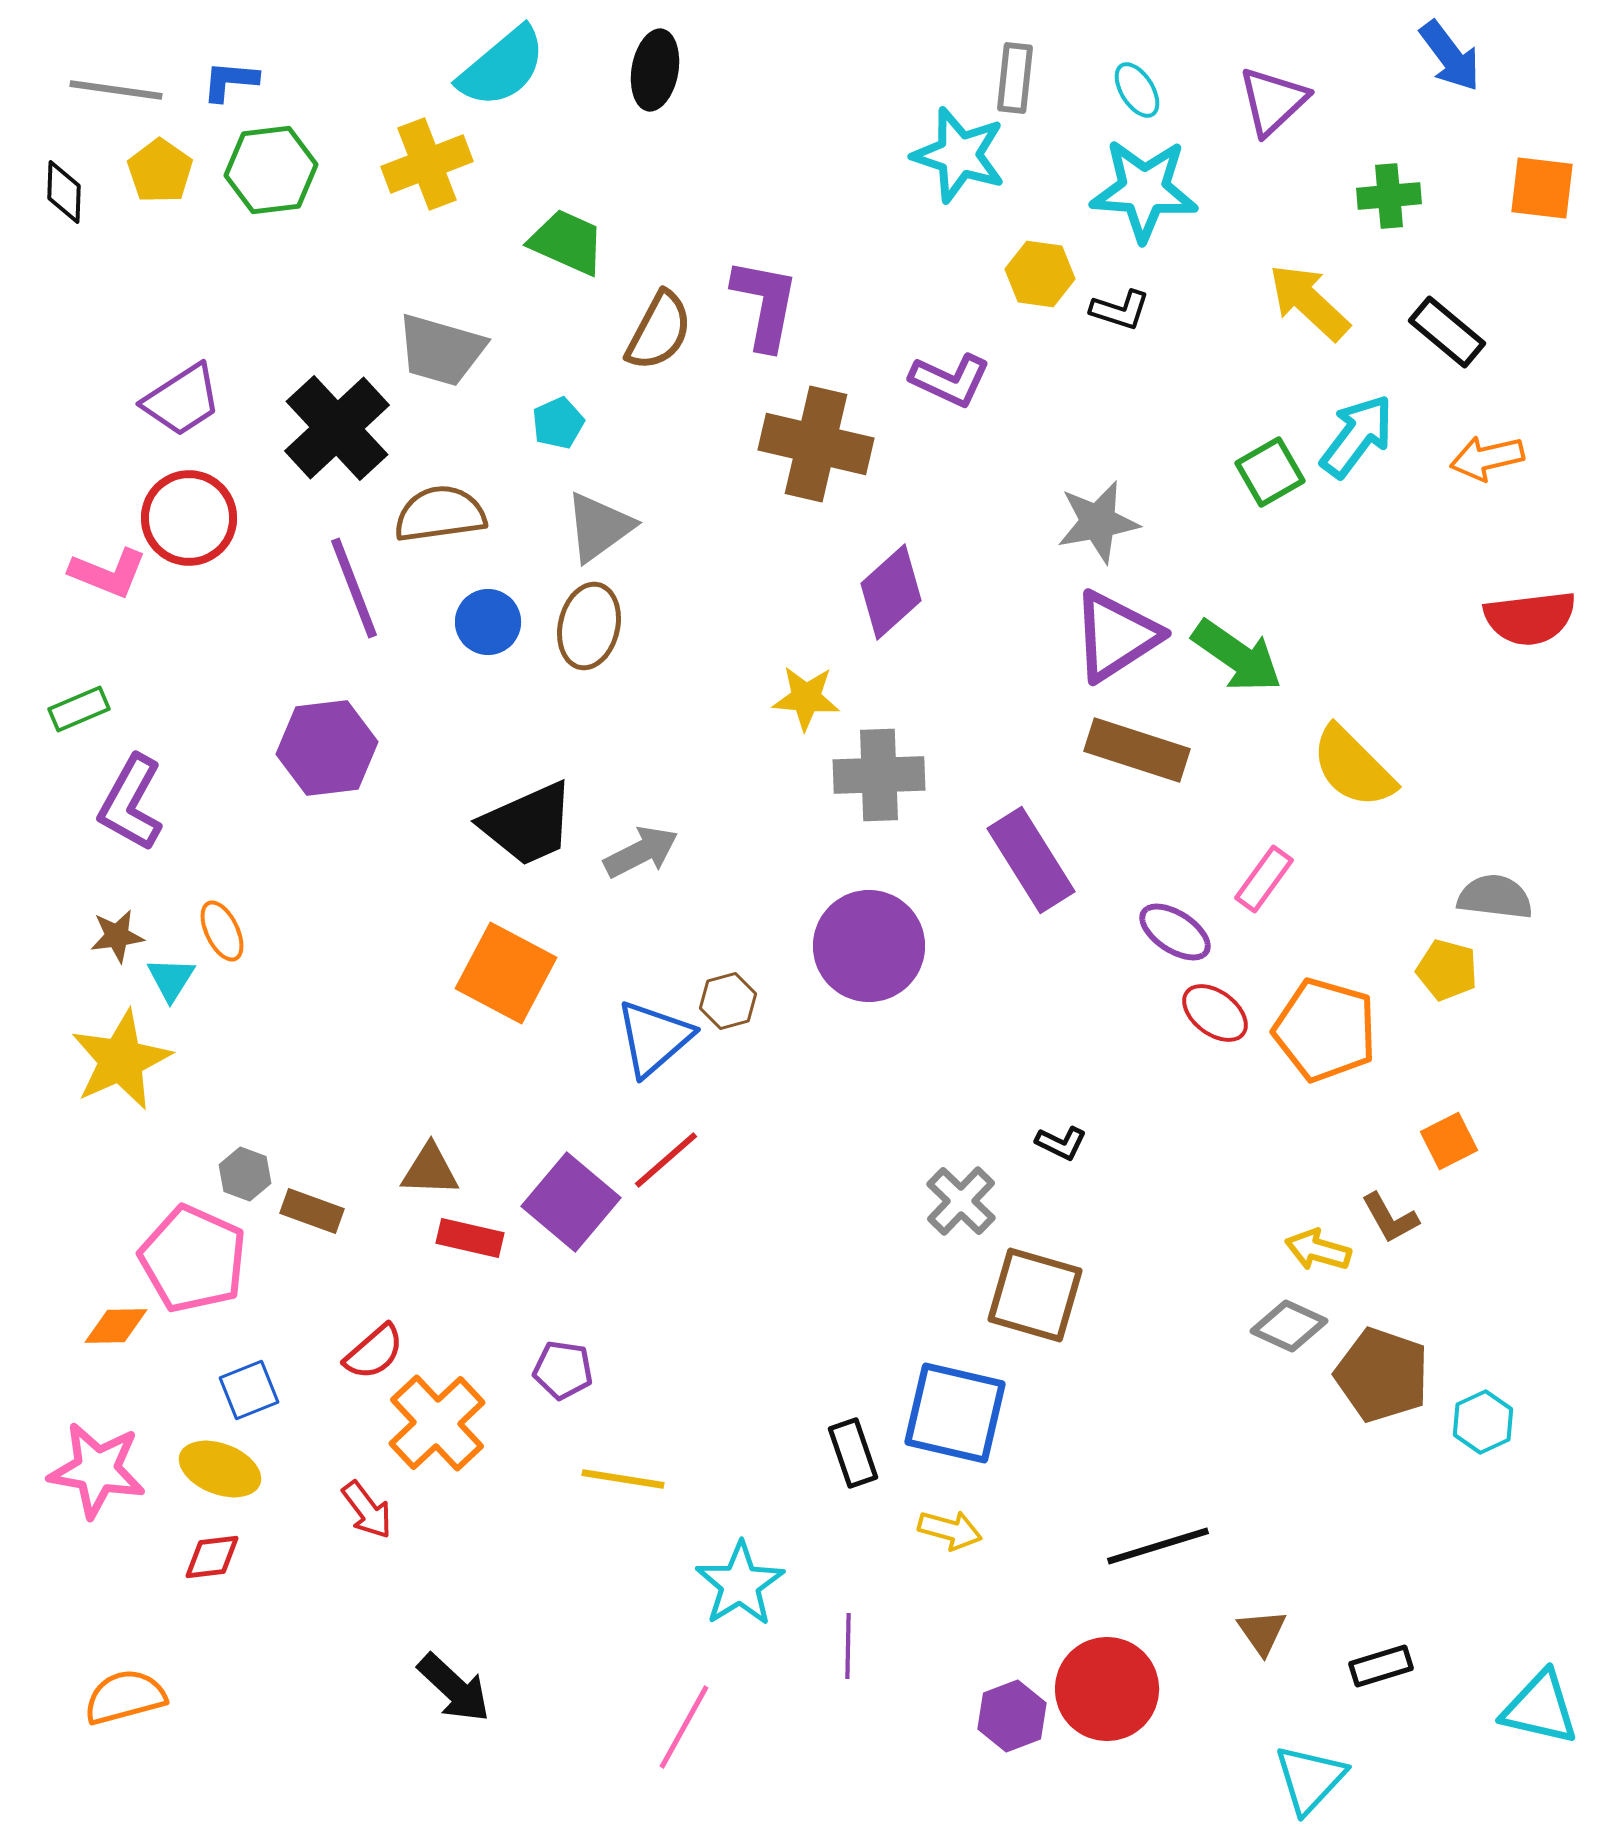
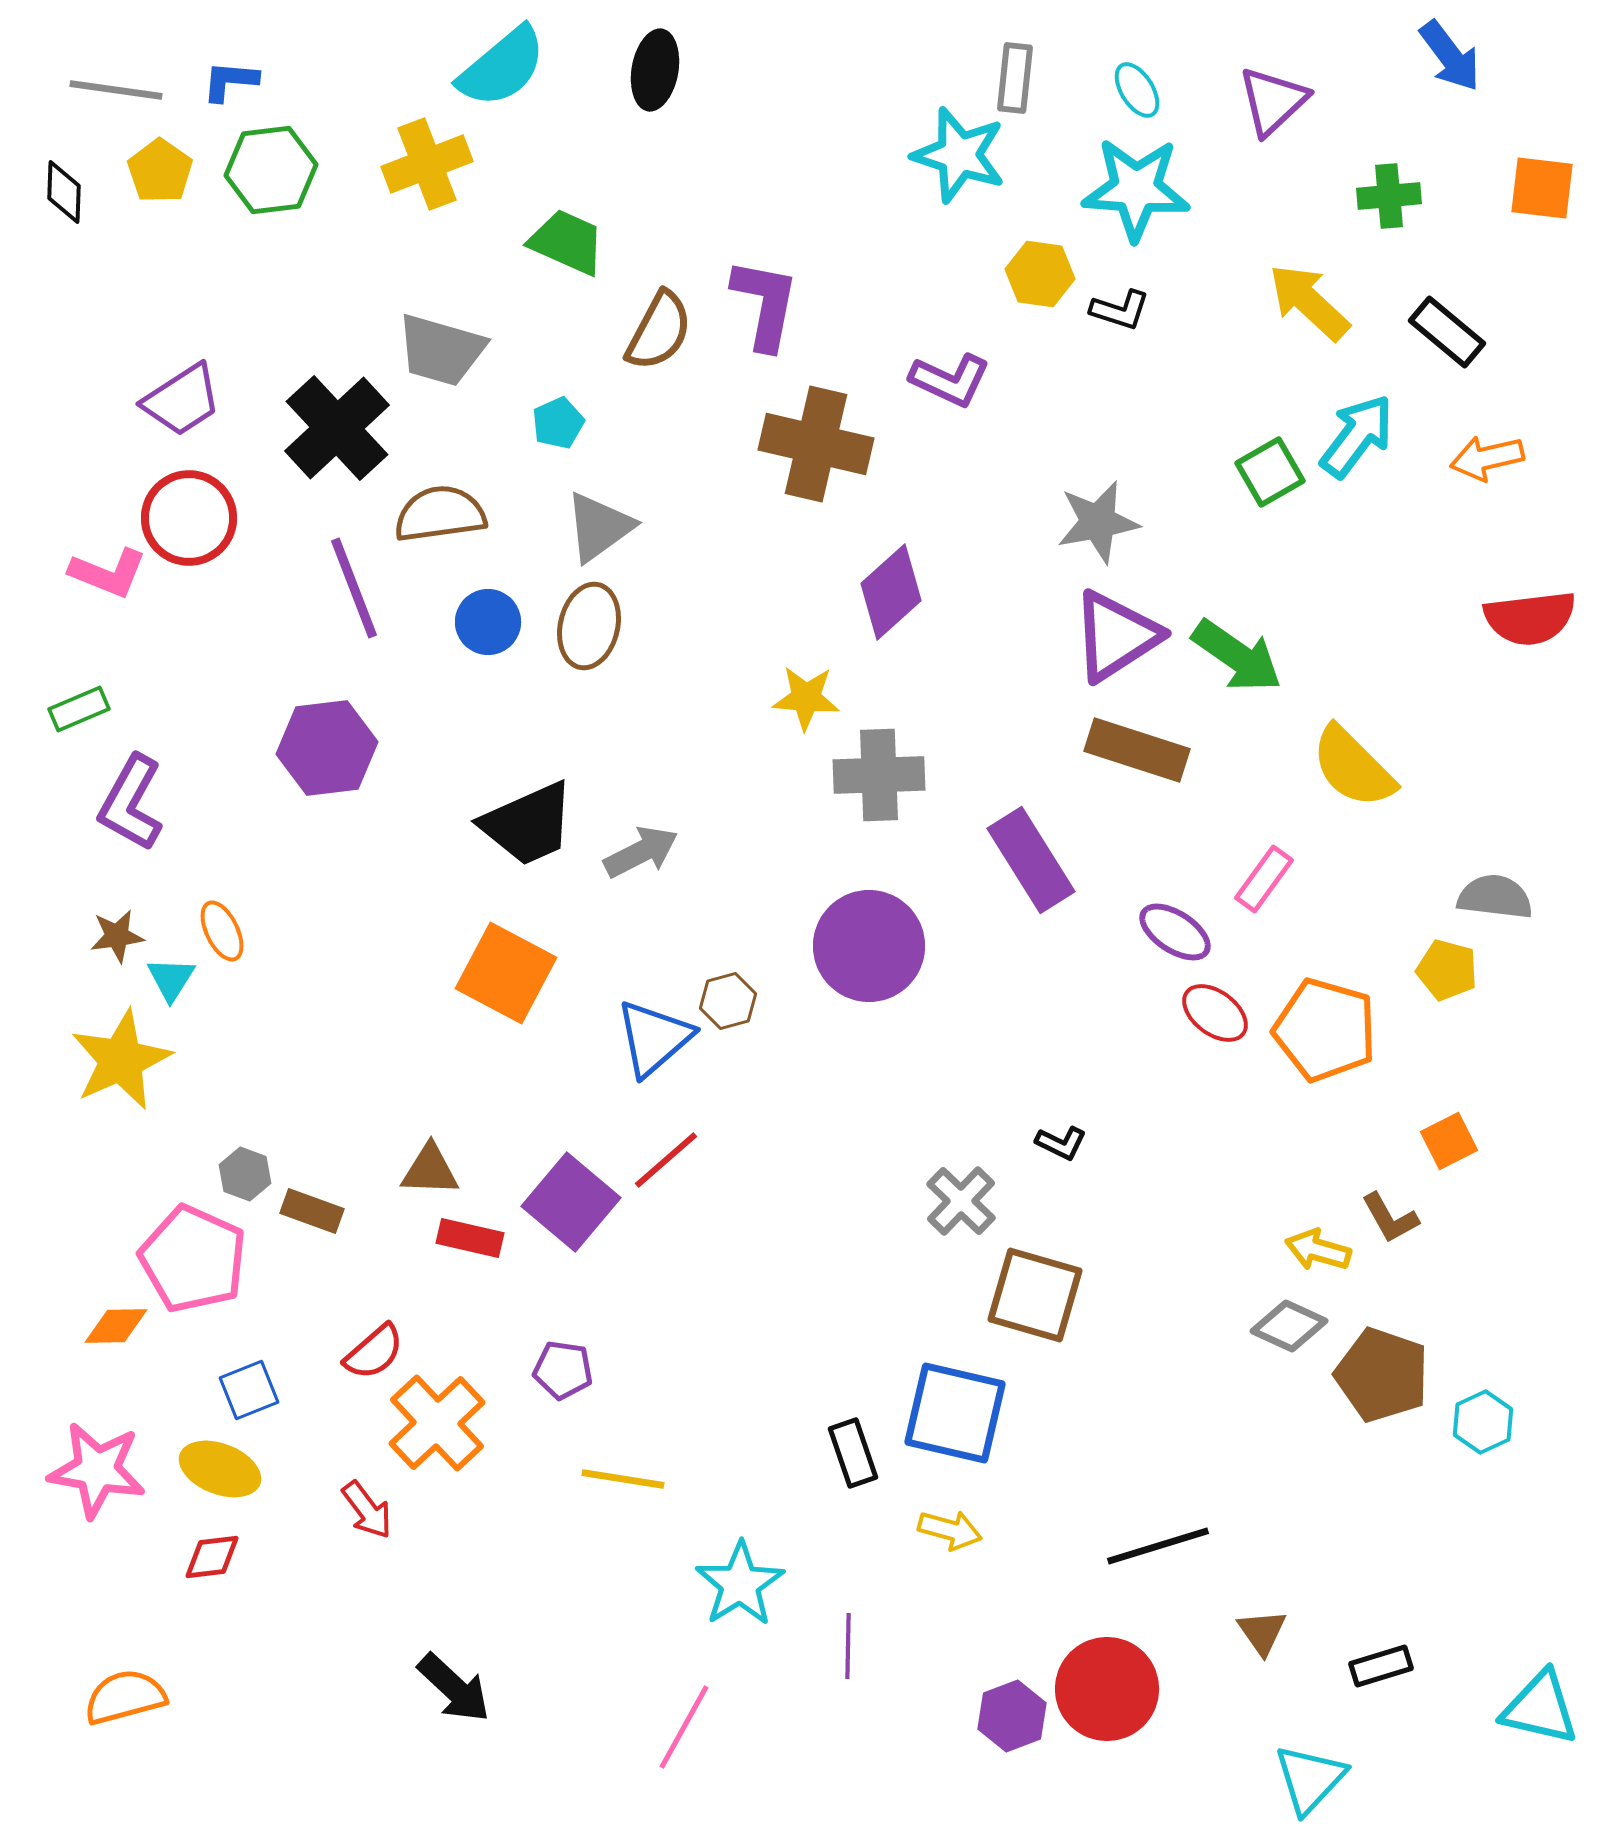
cyan star at (1144, 190): moved 8 px left, 1 px up
